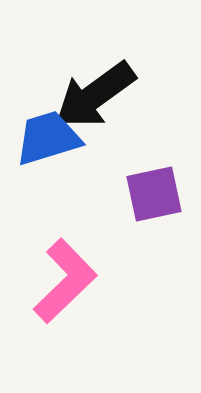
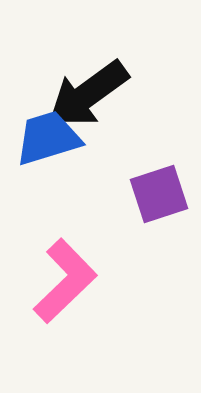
black arrow: moved 7 px left, 1 px up
purple square: moved 5 px right; rotated 6 degrees counterclockwise
